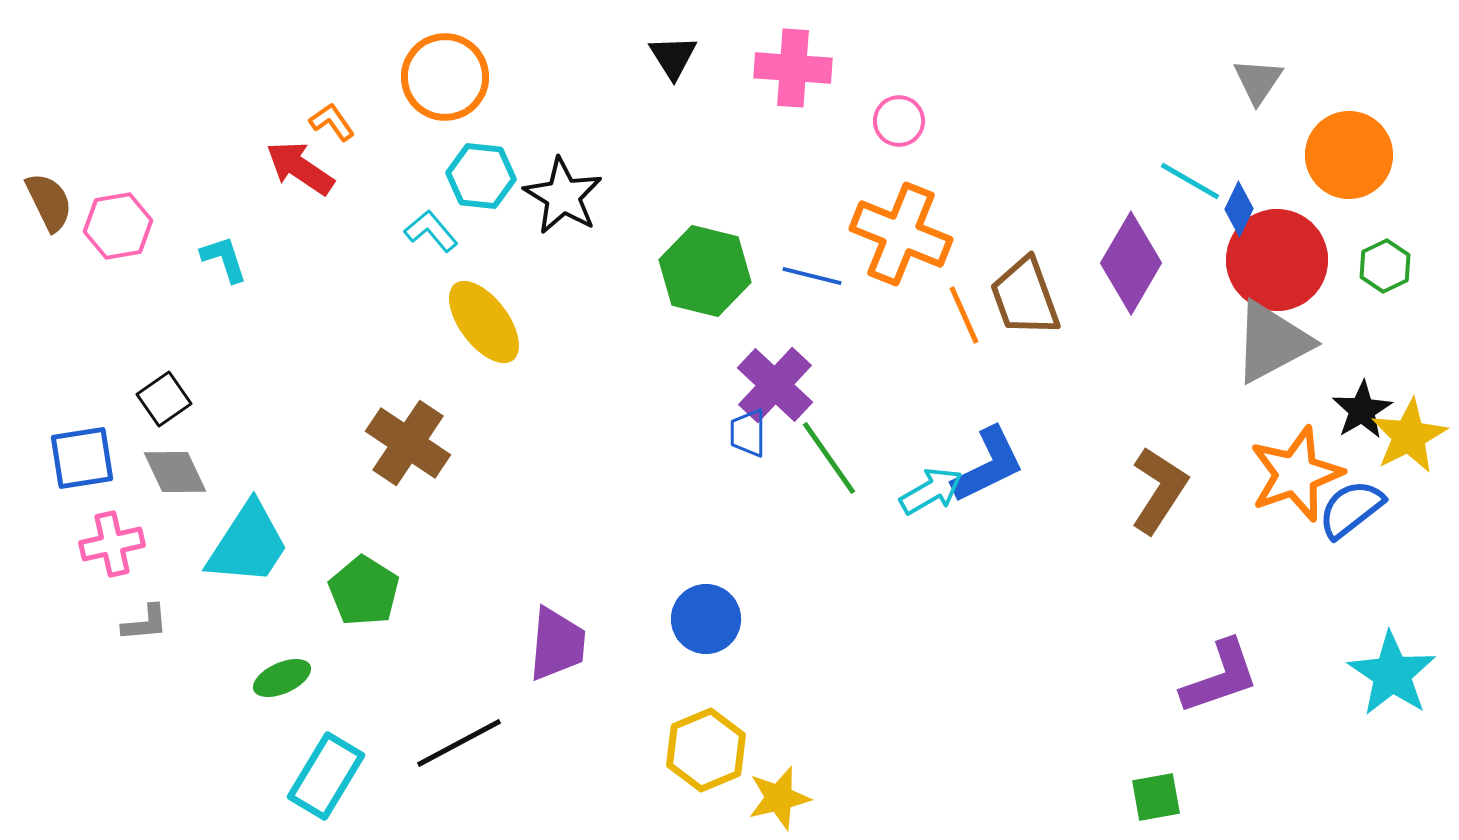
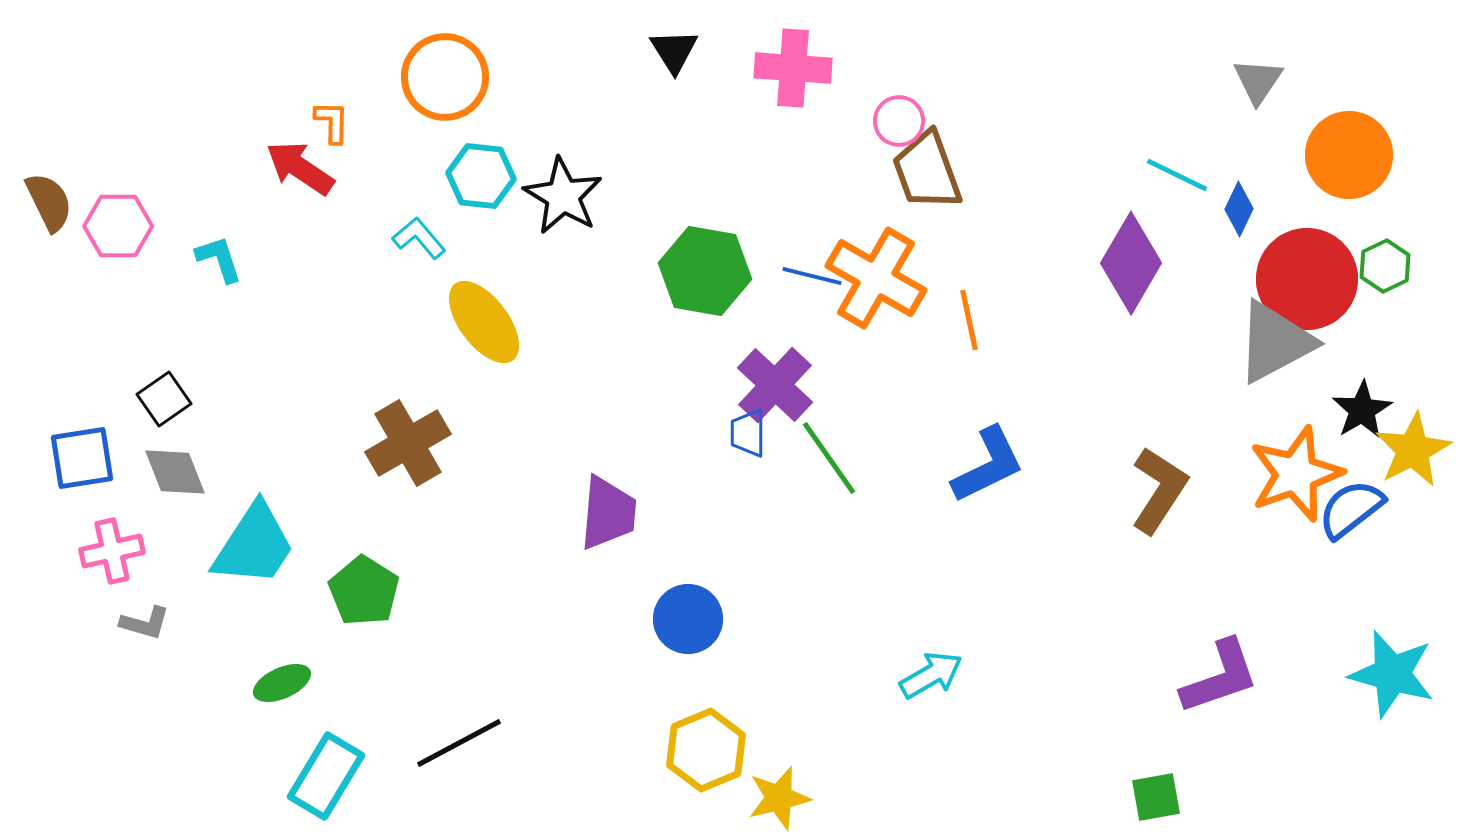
black triangle at (673, 57): moved 1 px right, 6 px up
orange L-shape at (332, 122): rotated 36 degrees clockwise
cyan line at (1190, 181): moved 13 px left, 6 px up; rotated 4 degrees counterclockwise
pink hexagon at (118, 226): rotated 10 degrees clockwise
cyan L-shape at (431, 231): moved 12 px left, 7 px down
orange cross at (901, 234): moved 25 px left, 44 px down; rotated 8 degrees clockwise
cyan L-shape at (224, 259): moved 5 px left
red circle at (1277, 260): moved 30 px right, 19 px down
green hexagon at (705, 271): rotated 4 degrees counterclockwise
brown trapezoid at (1025, 297): moved 98 px left, 126 px up
orange line at (964, 315): moved 5 px right, 5 px down; rotated 12 degrees clockwise
gray triangle at (1272, 342): moved 3 px right
yellow star at (1409, 436): moved 4 px right, 14 px down
brown cross at (408, 443): rotated 26 degrees clockwise
gray diamond at (175, 472): rotated 4 degrees clockwise
cyan arrow at (931, 491): moved 184 px down
pink cross at (112, 544): moved 7 px down
cyan trapezoid at (248, 544): moved 6 px right, 1 px down
blue circle at (706, 619): moved 18 px left
gray L-shape at (145, 623): rotated 21 degrees clockwise
purple trapezoid at (557, 644): moved 51 px right, 131 px up
cyan star at (1392, 674): rotated 18 degrees counterclockwise
green ellipse at (282, 678): moved 5 px down
